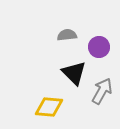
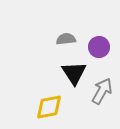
gray semicircle: moved 1 px left, 4 px down
black triangle: rotated 12 degrees clockwise
yellow diamond: rotated 16 degrees counterclockwise
